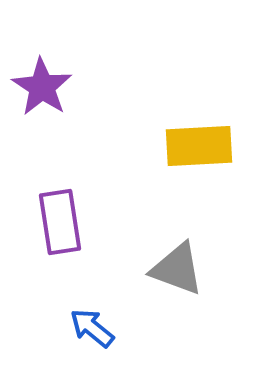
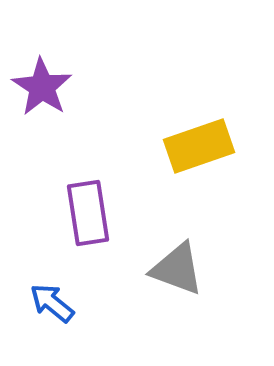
yellow rectangle: rotated 16 degrees counterclockwise
purple rectangle: moved 28 px right, 9 px up
blue arrow: moved 40 px left, 25 px up
